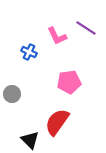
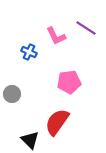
pink L-shape: moved 1 px left
